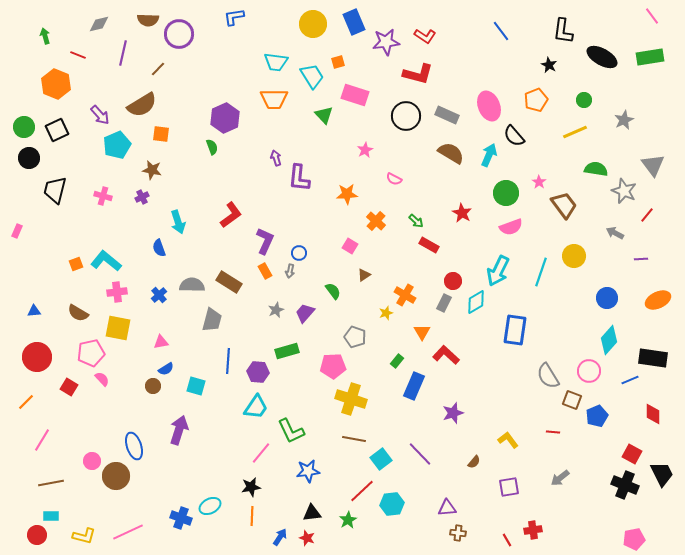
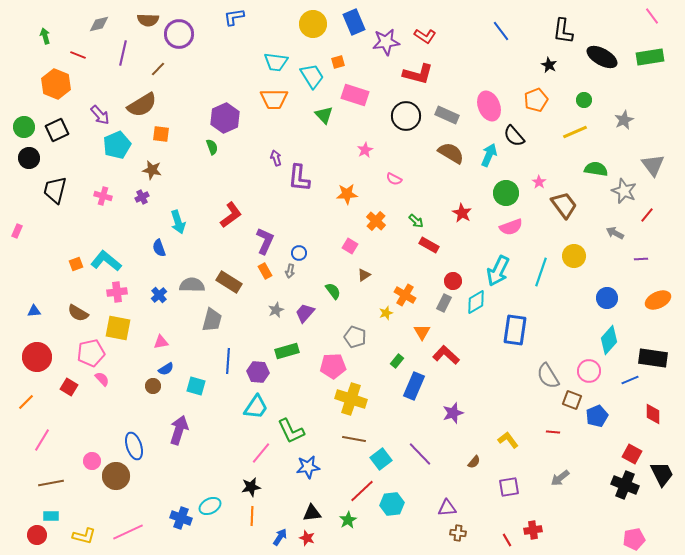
blue star at (308, 471): moved 4 px up
